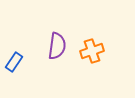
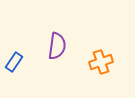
orange cross: moved 9 px right, 11 px down
